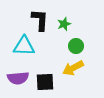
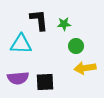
black L-shape: moved 1 px left; rotated 10 degrees counterclockwise
green star: rotated 16 degrees clockwise
cyan triangle: moved 3 px left, 2 px up
yellow arrow: moved 12 px right; rotated 20 degrees clockwise
